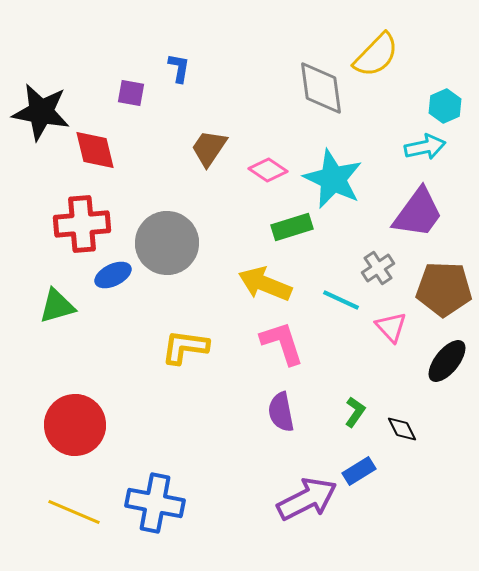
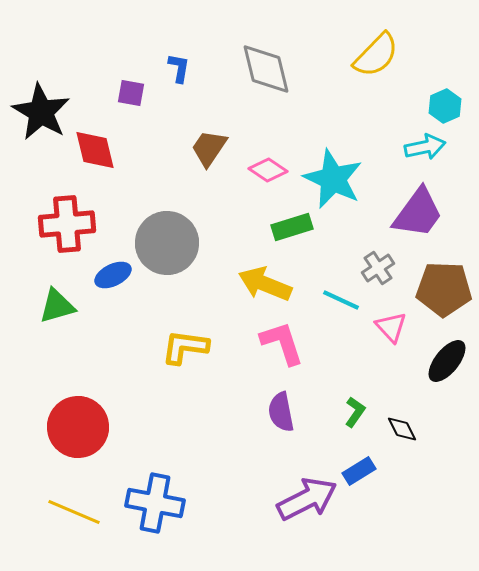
gray diamond: moved 55 px left, 19 px up; rotated 6 degrees counterclockwise
black star: rotated 20 degrees clockwise
red cross: moved 15 px left
red circle: moved 3 px right, 2 px down
